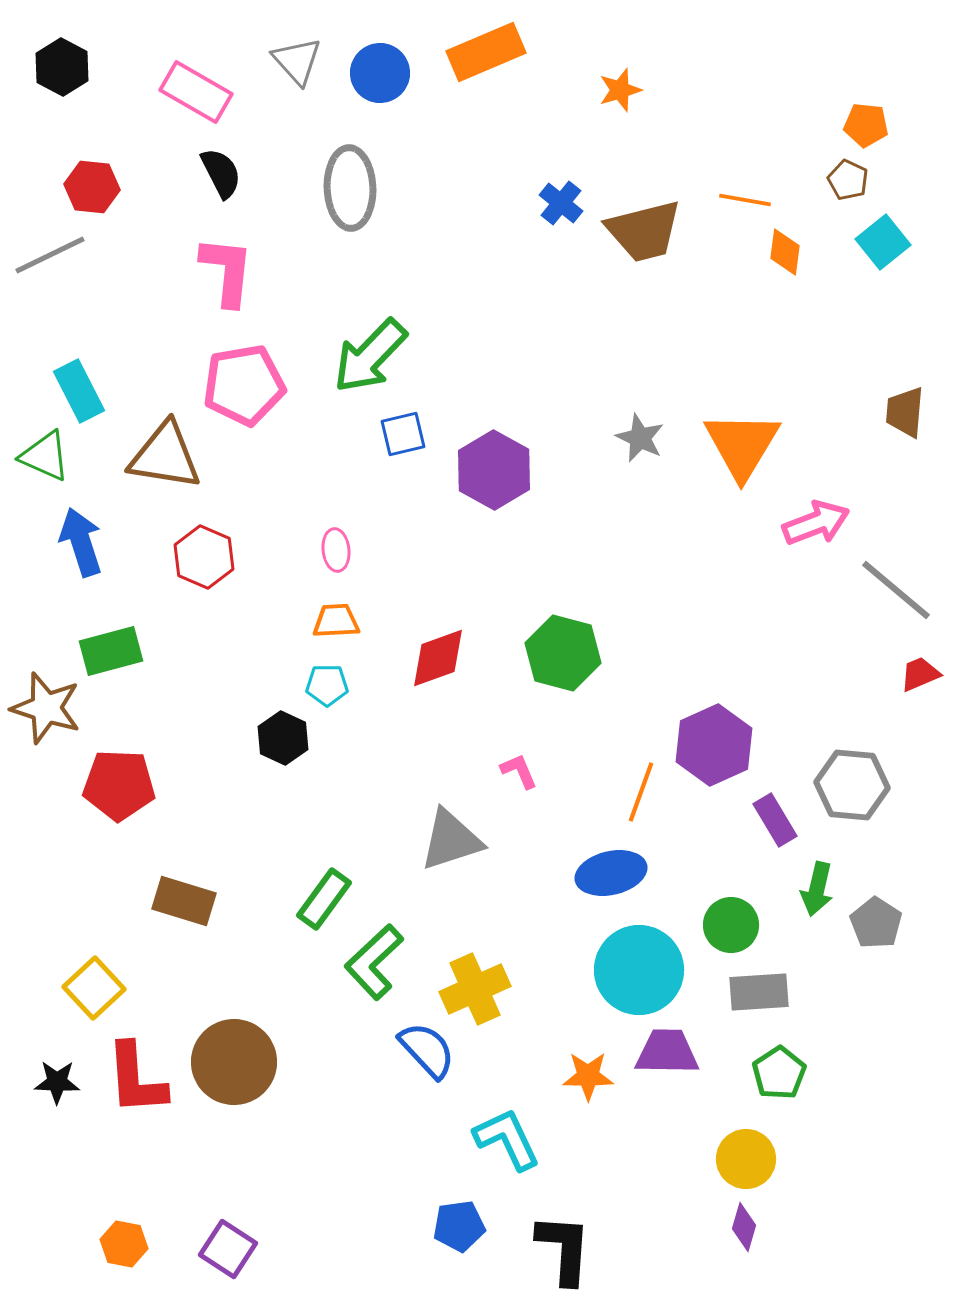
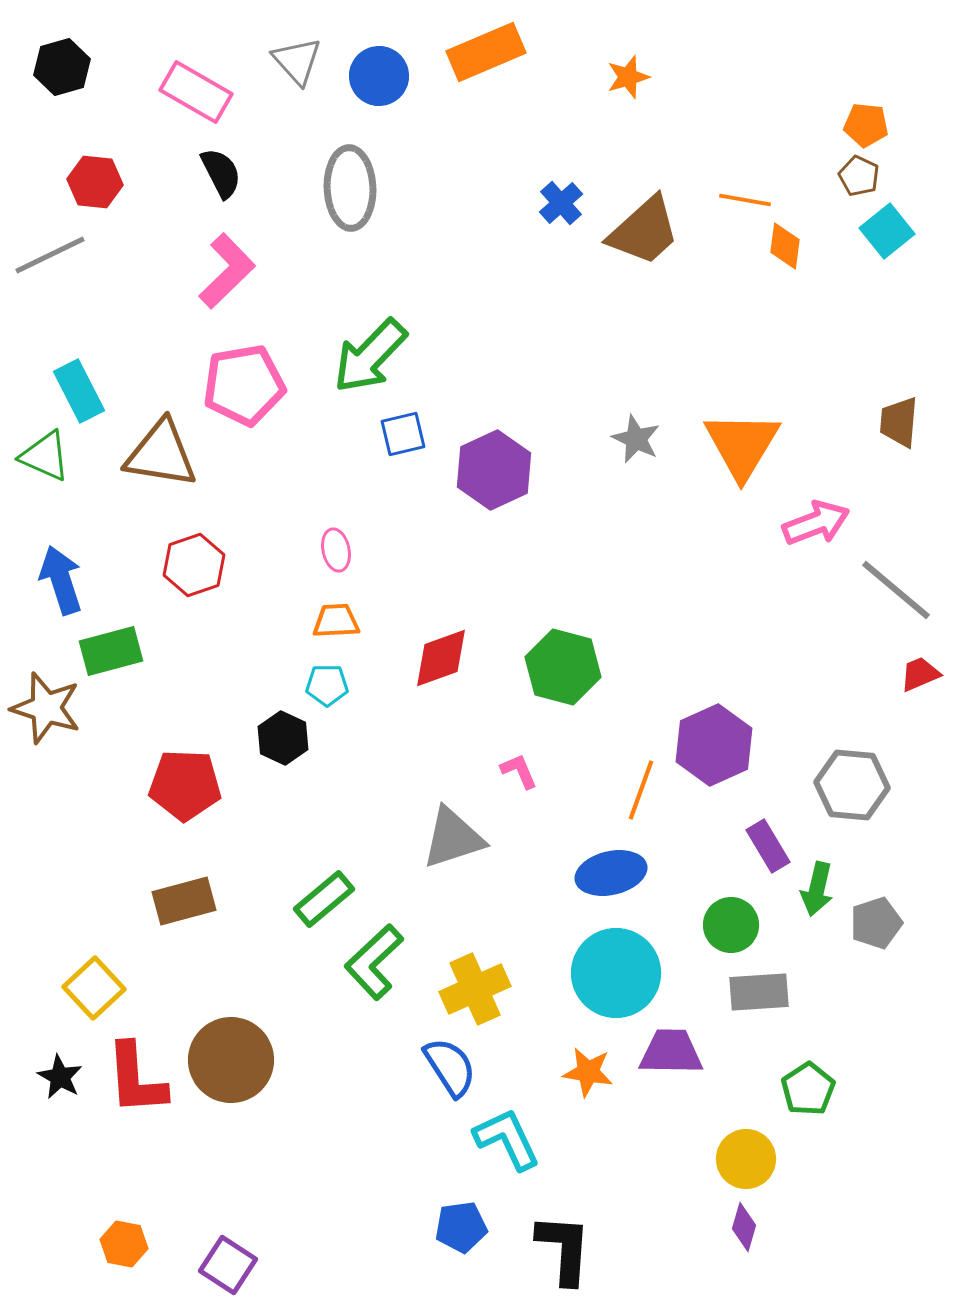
black hexagon at (62, 67): rotated 16 degrees clockwise
blue circle at (380, 73): moved 1 px left, 3 px down
orange star at (620, 90): moved 8 px right, 13 px up
brown pentagon at (848, 180): moved 11 px right, 4 px up
red hexagon at (92, 187): moved 3 px right, 5 px up
blue cross at (561, 203): rotated 9 degrees clockwise
brown trapezoid at (644, 231): rotated 28 degrees counterclockwise
cyan square at (883, 242): moved 4 px right, 11 px up
orange diamond at (785, 252): moved 6 px up
pink L-shape at (227, 271): rotated 40 degrees clockwise
brown trapezoid at (905, 412): moved 6 px left, 10 px down
gray star at (640, 438): moved 4 px left, 1 px down
brown triangle at (165, 456): moved 4 px left, 2 px up
purple hexagon at (494, 470): rotated 6 degrees clockwise
blue arrow at (81, 542): moved 20 px left, 38 px down
pink ellipse at (336, 550): rotated 6 degrees counterclockwise
red hexagon at (204, 557): moved 10 px left, 8 px down; rotated 18 degrees clockwise
green hexagon at (563, 653): moved 14 px down
red diamond at (438, 658): moved 3 px right
red pentagon at (119, 785): moved 66 px right
orange line at (641, 792): moved 2 px up
purple rectangle at (775, 820): moved 7 px left, 26 px down
gray triangle at (451, 840): moved 2 px right, 2 px up
green rectangle at (324, 899): rotated 14 degrees clockwise
brown rectangle at (184, 901): rotated 32 degrees counterclockwise
gray pentagon at (876, 923): rotated 21 degrees clockwise
cyan circle at (639, 970): moved 23 px left, 3 px down
blue semicircle at (427, 1050): moved 23 px right, 17 px down; rotated 10 degrees clockwise
purple trapezoid at (667, 1052): moved 4 px right
brown circle at (234, 1062): moved 3 px left, 2 px up
green pentagon at (779, 1073): moved 29 px right, 16 px down
orange star at (588, 1076): moved 4 px up; rotated 9 degrees clockwise
black star at (57, 1082): moved 3 px right, 5 px up; rotated 27 degrees clockwise
blue pentagon at (459, 1226): moved 2 px right, 1 px down
purple square at (228, 1249): moved 16 px down
